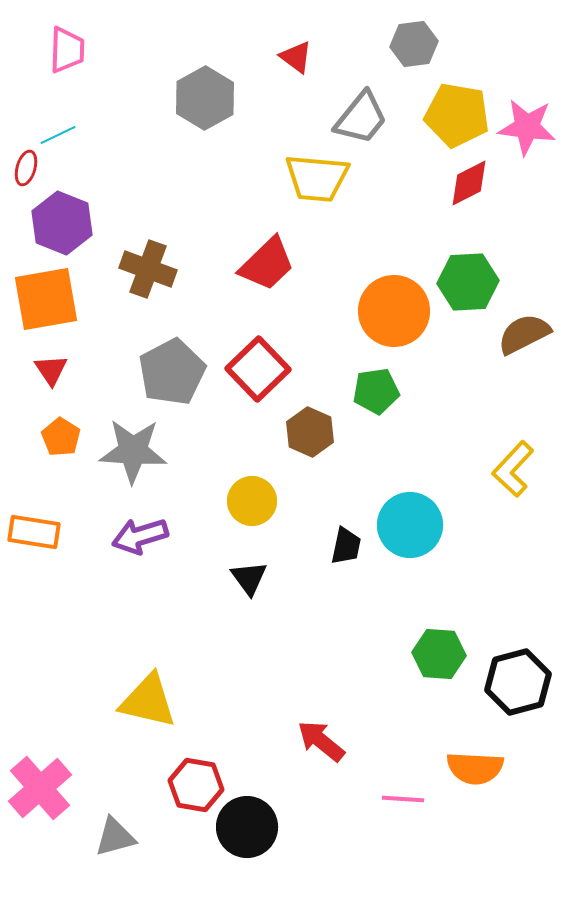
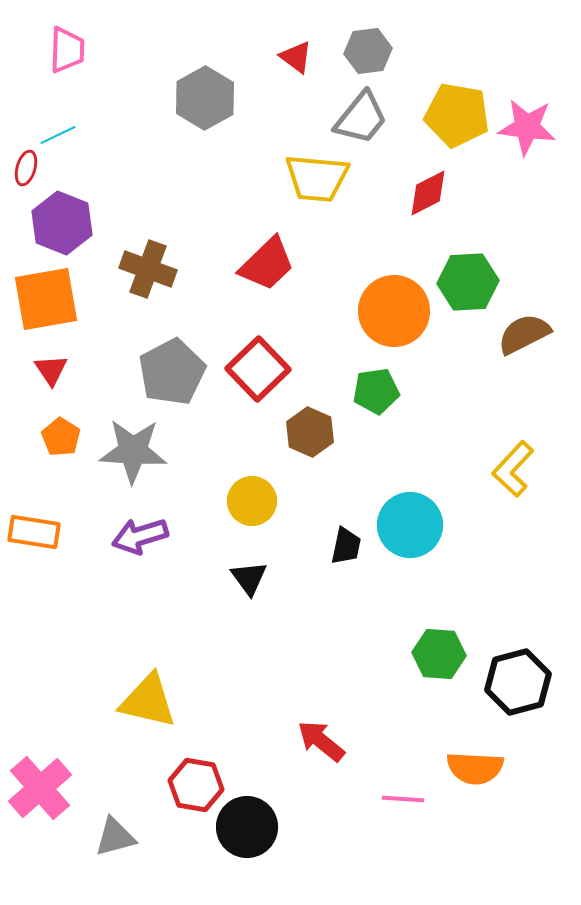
gray hexagon at (414, 44): moved 46 px left, 7 px down
red diamond at (469, 183): moved 41 px left, 10 px down
